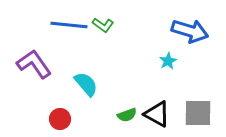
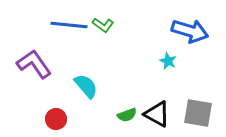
cyan star: rotated 18 degrees counterclockwise
cyan semicircle: moved 2 px down
gray square: rotated 8 degrees clockwise
red circle: moved 4 px left
